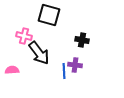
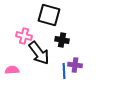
black cross: moved 20 px left
